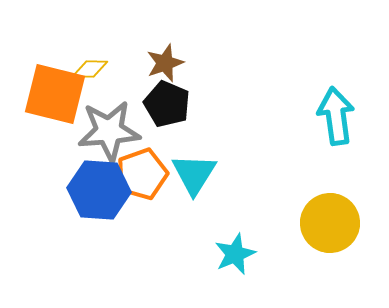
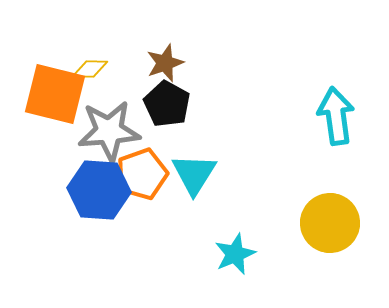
black pentagon: rotated 6 degrees clockwise
